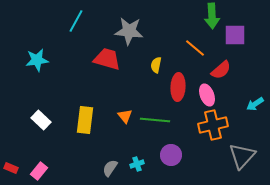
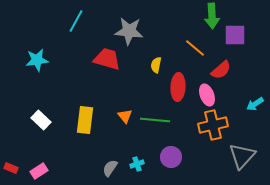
purple circle: moved 2 px down
pink rectangle: rotated 18 degrees clockwise
